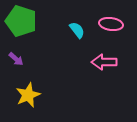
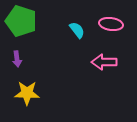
purple arrow: moved 1 px right; rotated 42 degrees clockwise
yellow star: moved 1 px left, 2 px up; rotated 25 degrees clockwise
